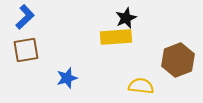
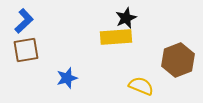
blue L-shape: moved 1 px left, 4 px down
yellow semicircle: rotated 15 degrees clockwise
